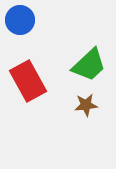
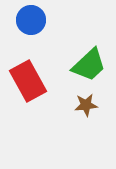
blue circle: moved 11 px right
